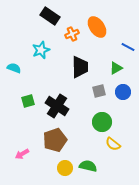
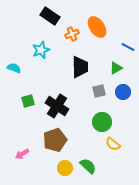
green semicircle: rotated 30 degrees clockwise
